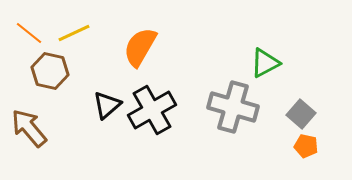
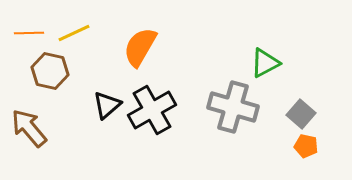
orange line: rotated 40 degrees counterclockwise
